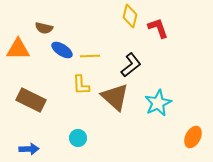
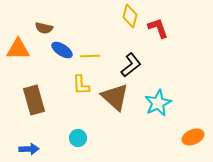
brown rectangle: moved 3 px right; rotated 48 degrees clockwise
orange ellipse: rotated 40 degrees clockwise
